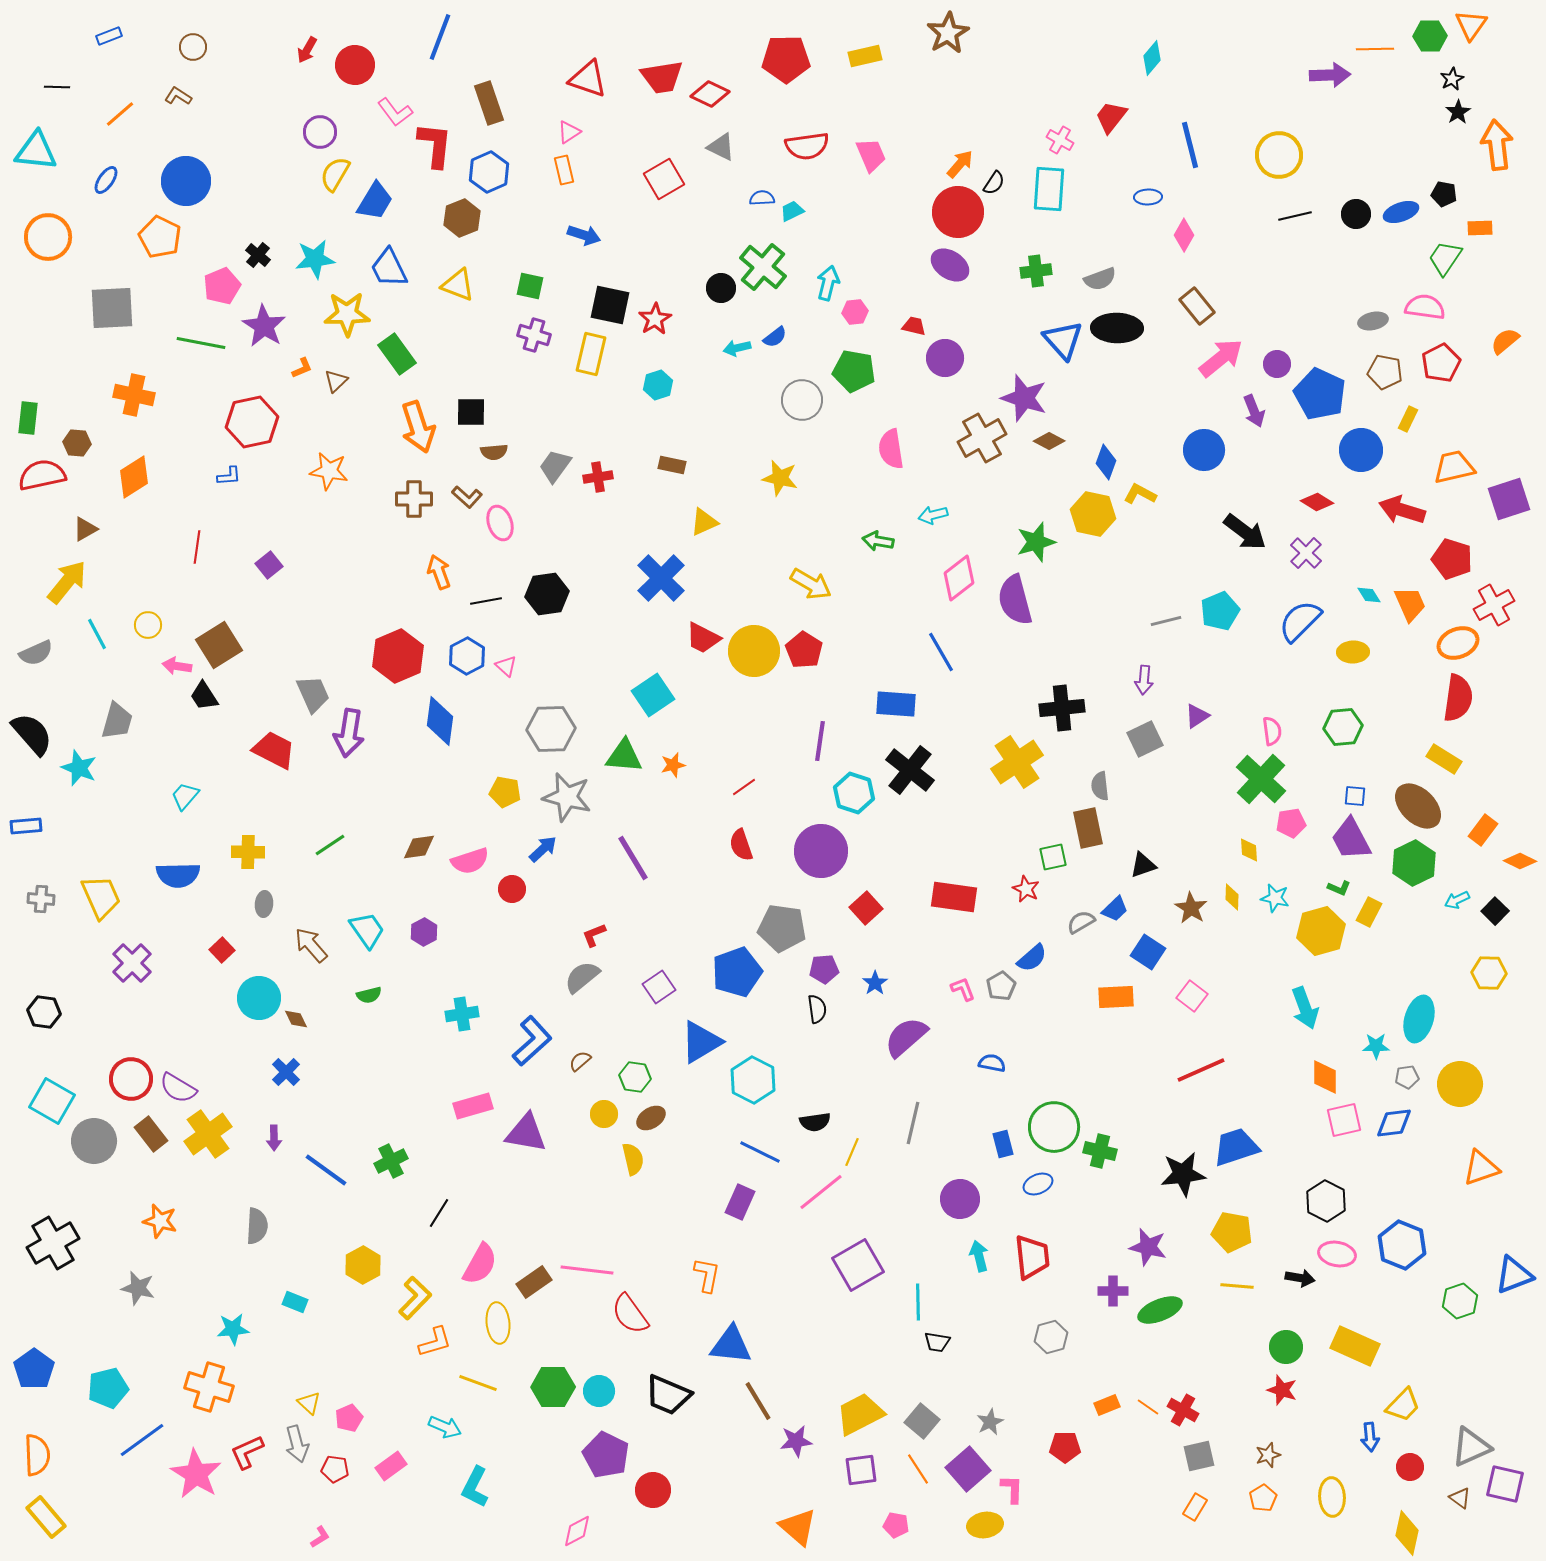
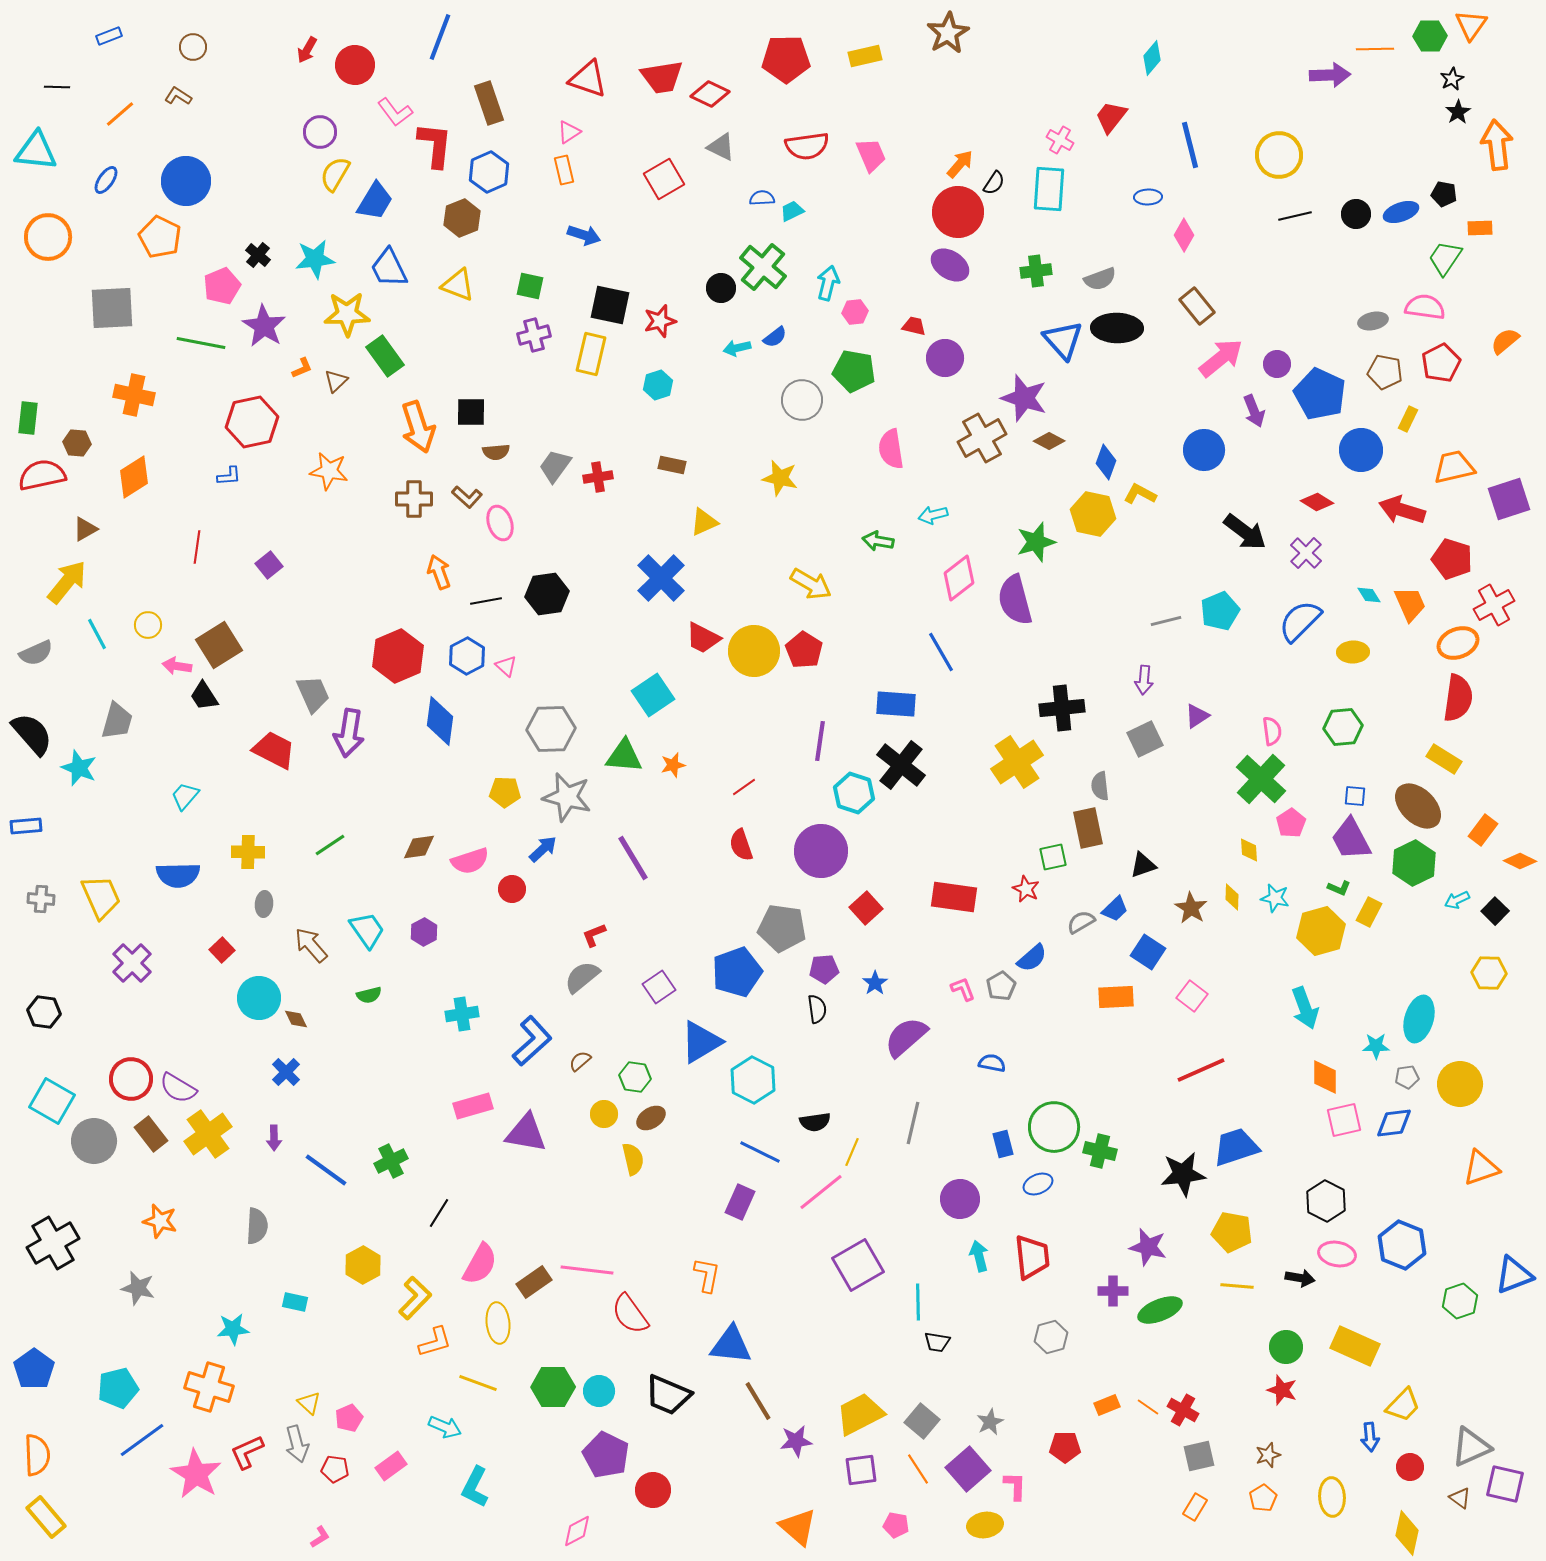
red star at (655, 319): moved 5 px right, 2 px down; rotated 16 degrees clockwise
purple cross at (534, 335): rotated 32 degrees counterclockwise
green rectangle at (397, 354): moved 12 px left, 2 px down
brown semicircle at (494, 452): moved 2 px right
black cross at (910, 770): moved 9 px left, 5 px up
yellow pentagon at (505, 792): rotated 8 degrees counterclockwise
pink pentagon at (1291, 823): rotated 24 degrees counterclockwise
cyan rectangle at (295, 1302): rotated 10 degrees counterclockwise
cyan pentagon at (108, 1388): moved 10 px right
pink L-shape at (1012, 1489): moved 3 px right, 3 px up
